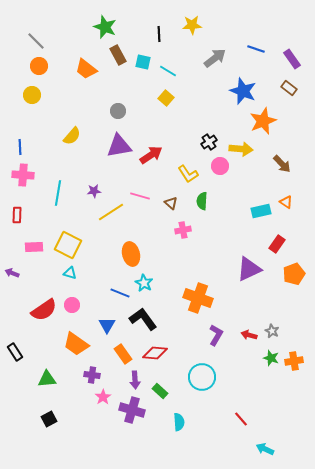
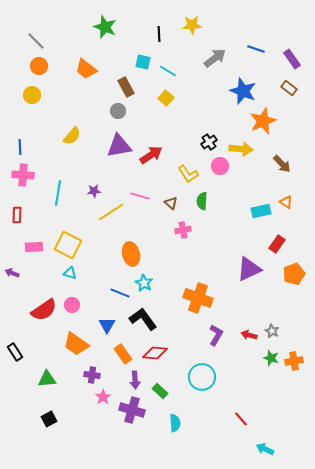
brown rectangle at (118, 55): moved 8 px right, 32 px down
cyan semicircle at (179, 422): moved 4 px left, 1 px down
